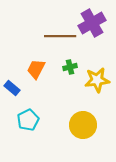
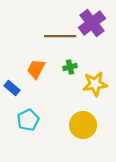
purple cross: rotated 8 degrees counterclockwise
yellow star: moved 2 px left, 4 px down
